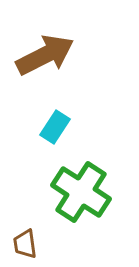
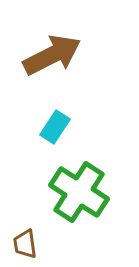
brown arrow: moved 7 px right
green cross: moved 2 px left
